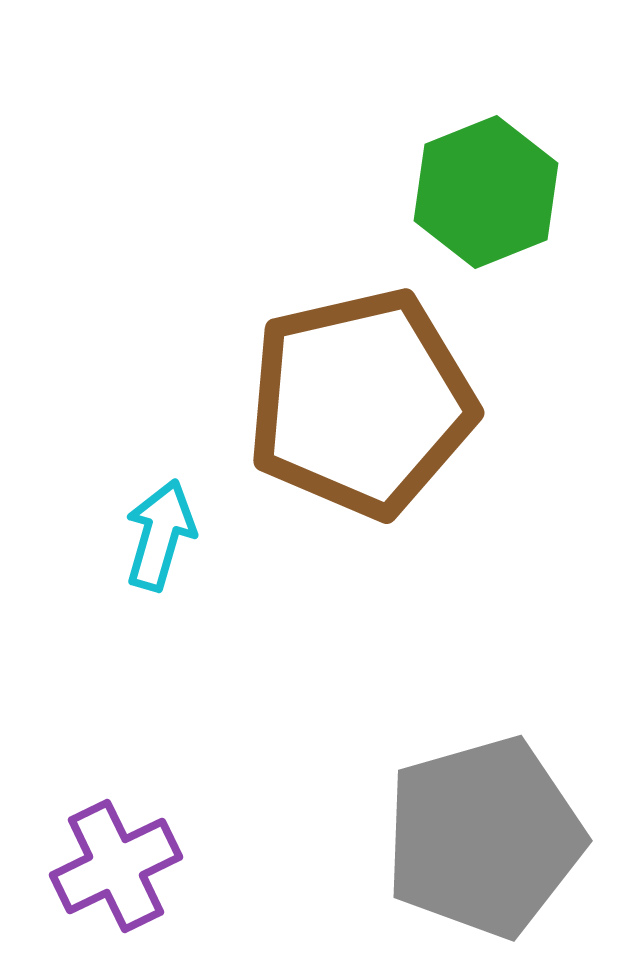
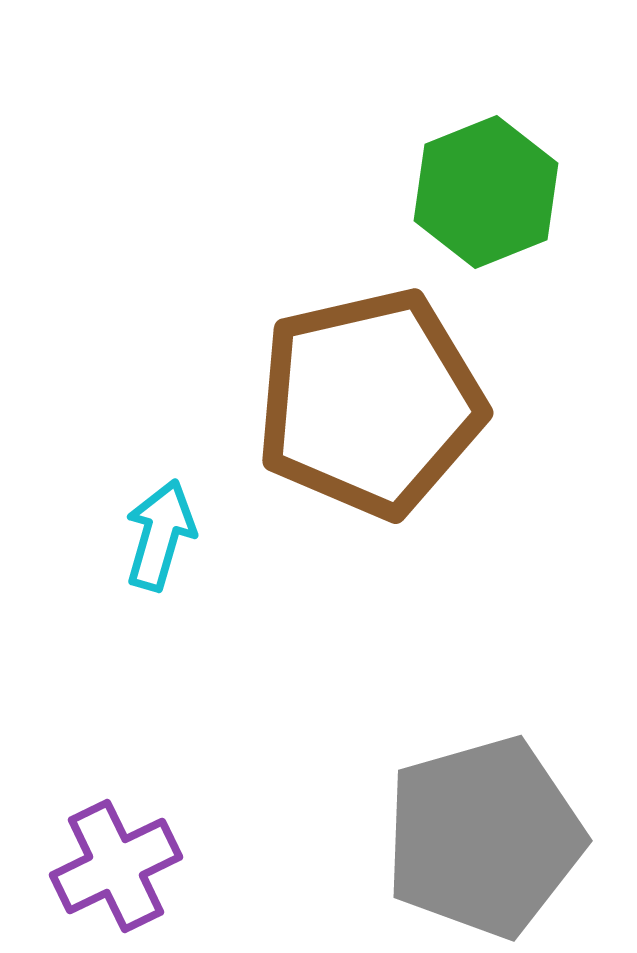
brown pentagon: moved 9 px right
